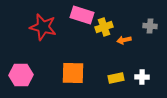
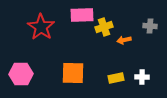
pink rectangle: rotated 20 degrees counterclockwise
red star: moved 2 px left; rotated 20 degrees clockwise
pink hexagon: moved 1 px up
